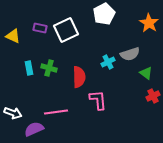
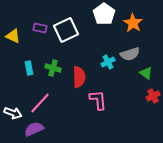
white pentagon: rotated 10 degrees counterclockwise
orange star: moved 16 px left
green cross: moved 4 px right
pink line: moved 16 px left, 9 px up; rotated 40 degrees counterclockwise
